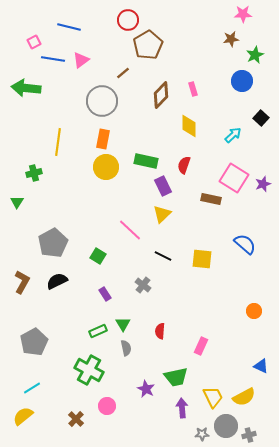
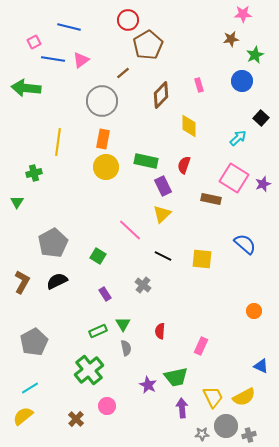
pink rectangle at (193, 89): moved 6 px right, 4 px up
cyan arrow at (233, 135): moved 5 px right, 3 px down
green cross at (89, 370): rotated 24 degrees clockwise
cyan line at (32, 388): moved 2 px left
purple star at (146, 389): moved 2 px right, 4 px up
